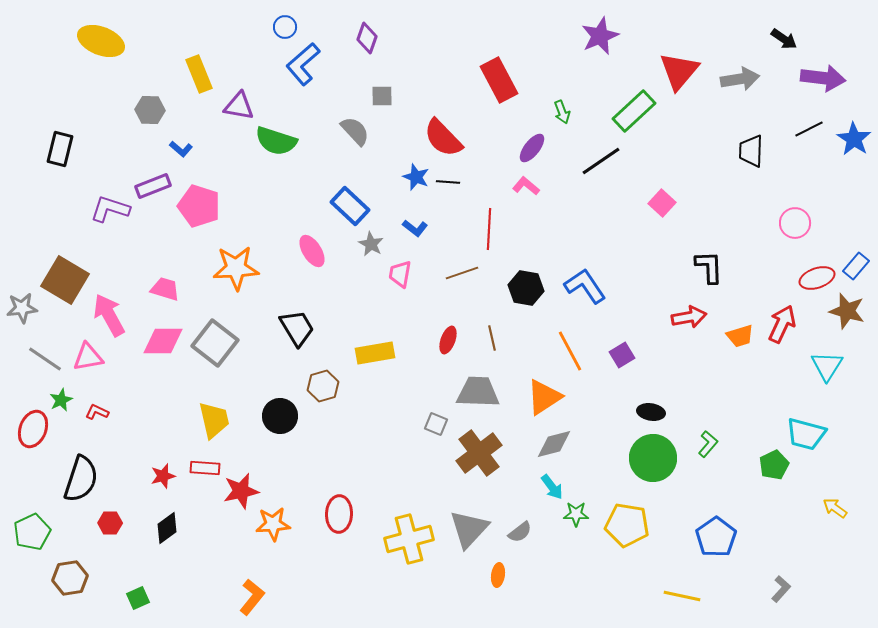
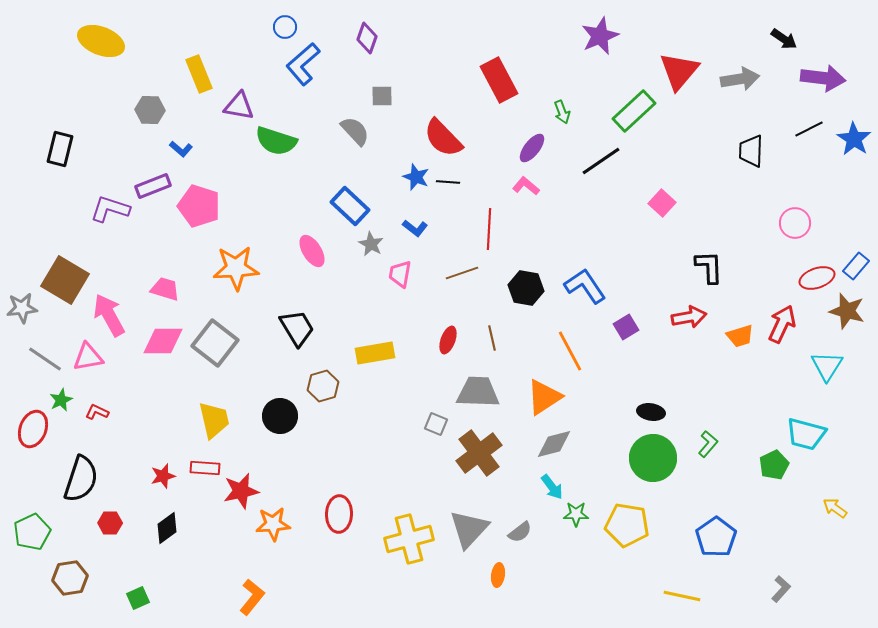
purple square at (622, 355): moved 4 px right, 28 px up
